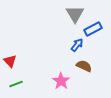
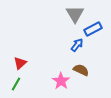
red triangle: moved 10 px right, 2 px down; rotated 32 degrees clockwise
brown semicircle: moved 3 px left, 4 px down
green line: rotated 40 degrees counterclockwise
